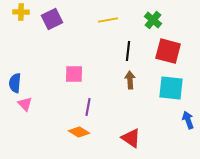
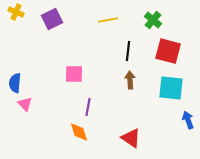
yellow cross: moved 5 px left; rotated 21 degrees clockwise
orange diamond: rotated 40 degrees clockwise
